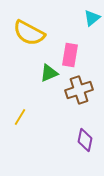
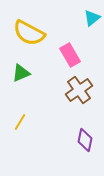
pink rectangle: rotated 40 degrees counterclockwise
green triangle: moved 28 px left
brown cross: rotated 16 degrees counterclockwise
yellow line: moved 5 px down
